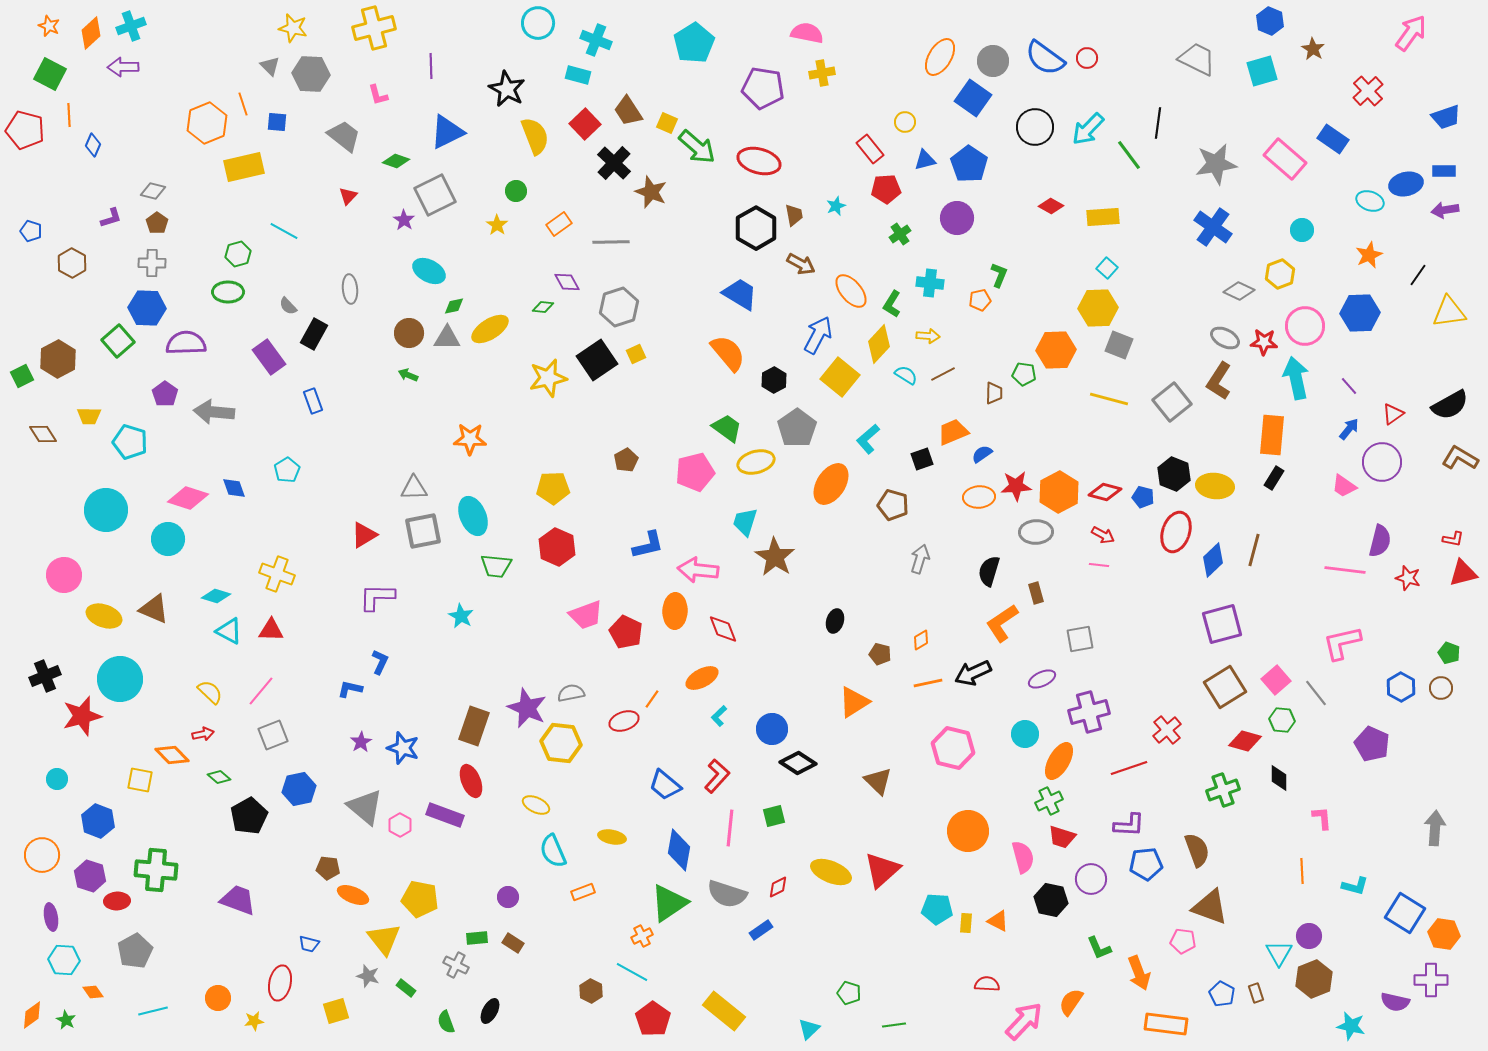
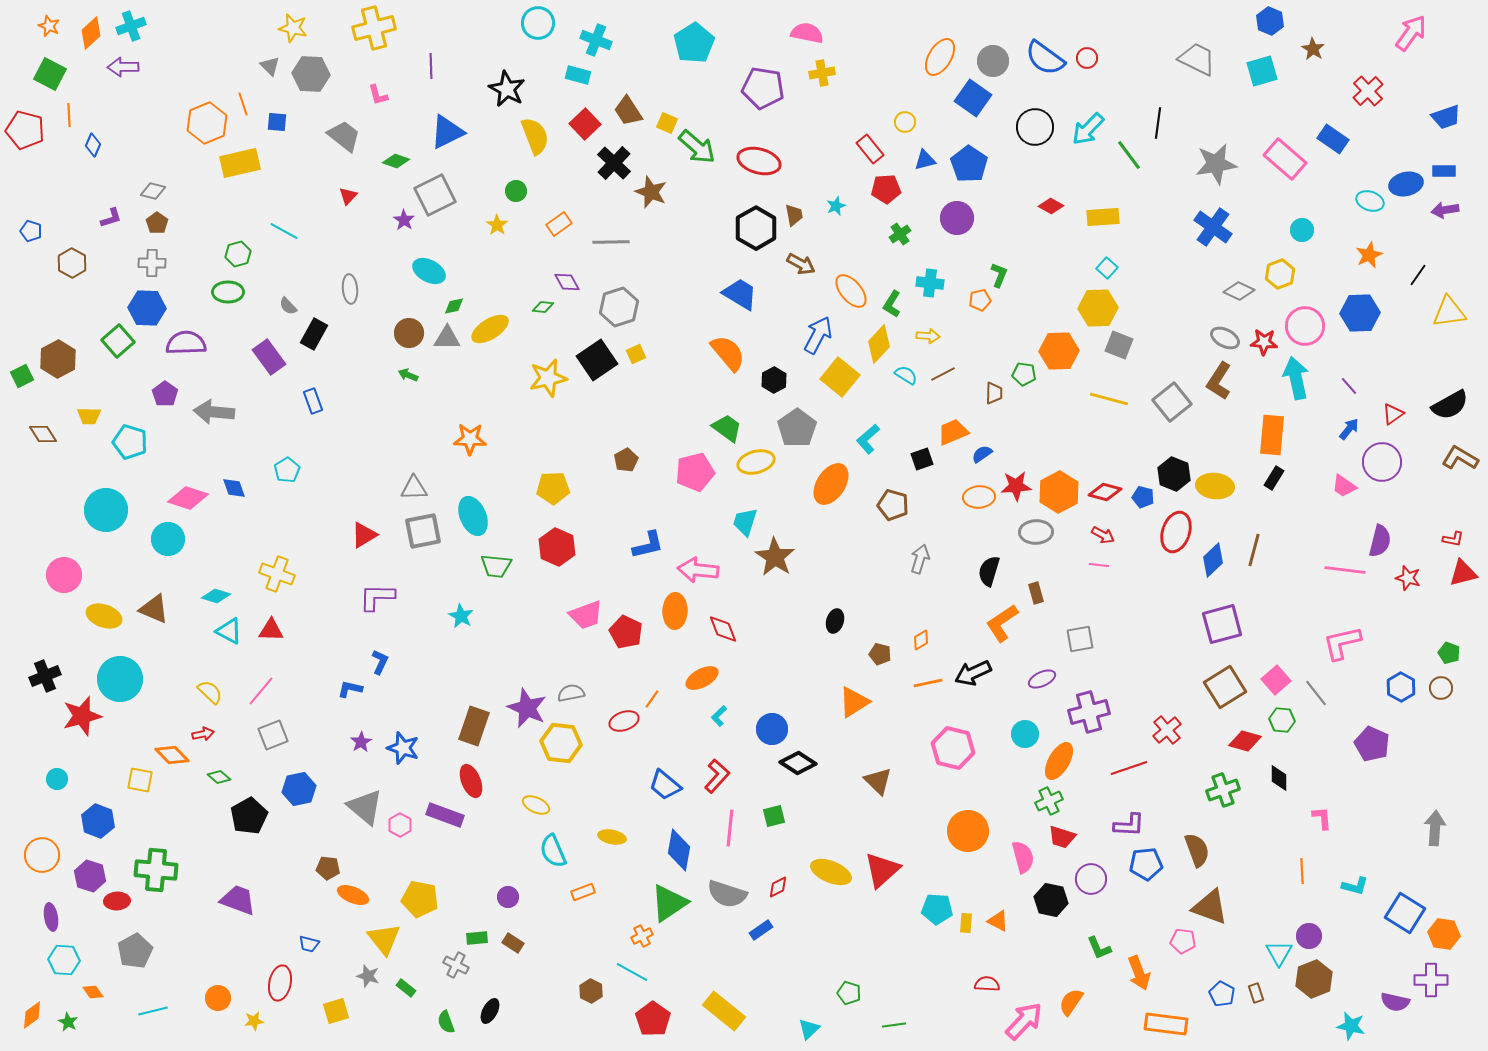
yellow rectangle at (244, 167): moved 4 px left, 4 px up
orange hexagon at (1056, 350): moved 3 px right, 1 px down
green star at (66, 1020): moved 2 px right, 2 px down
